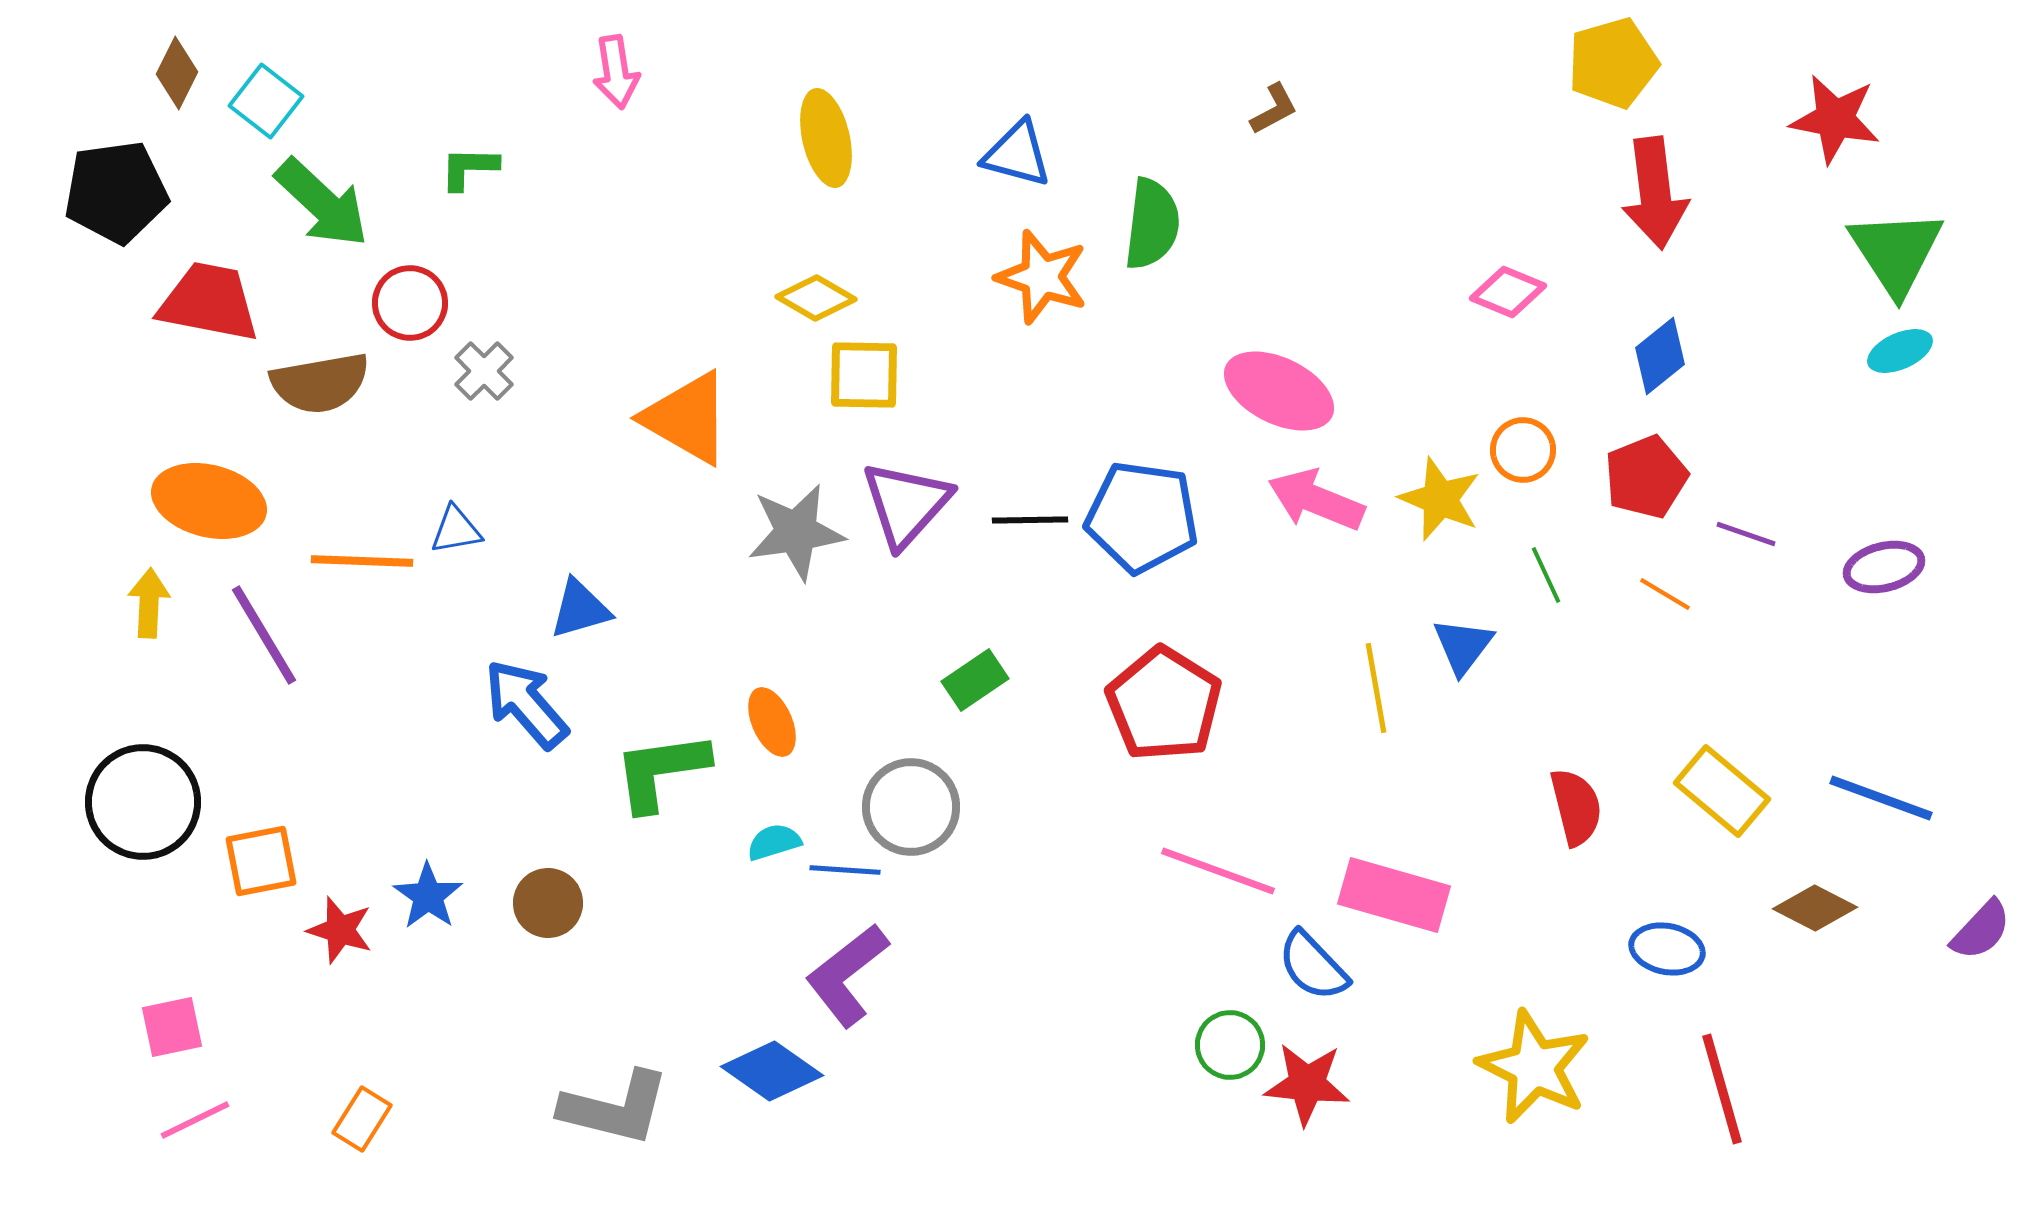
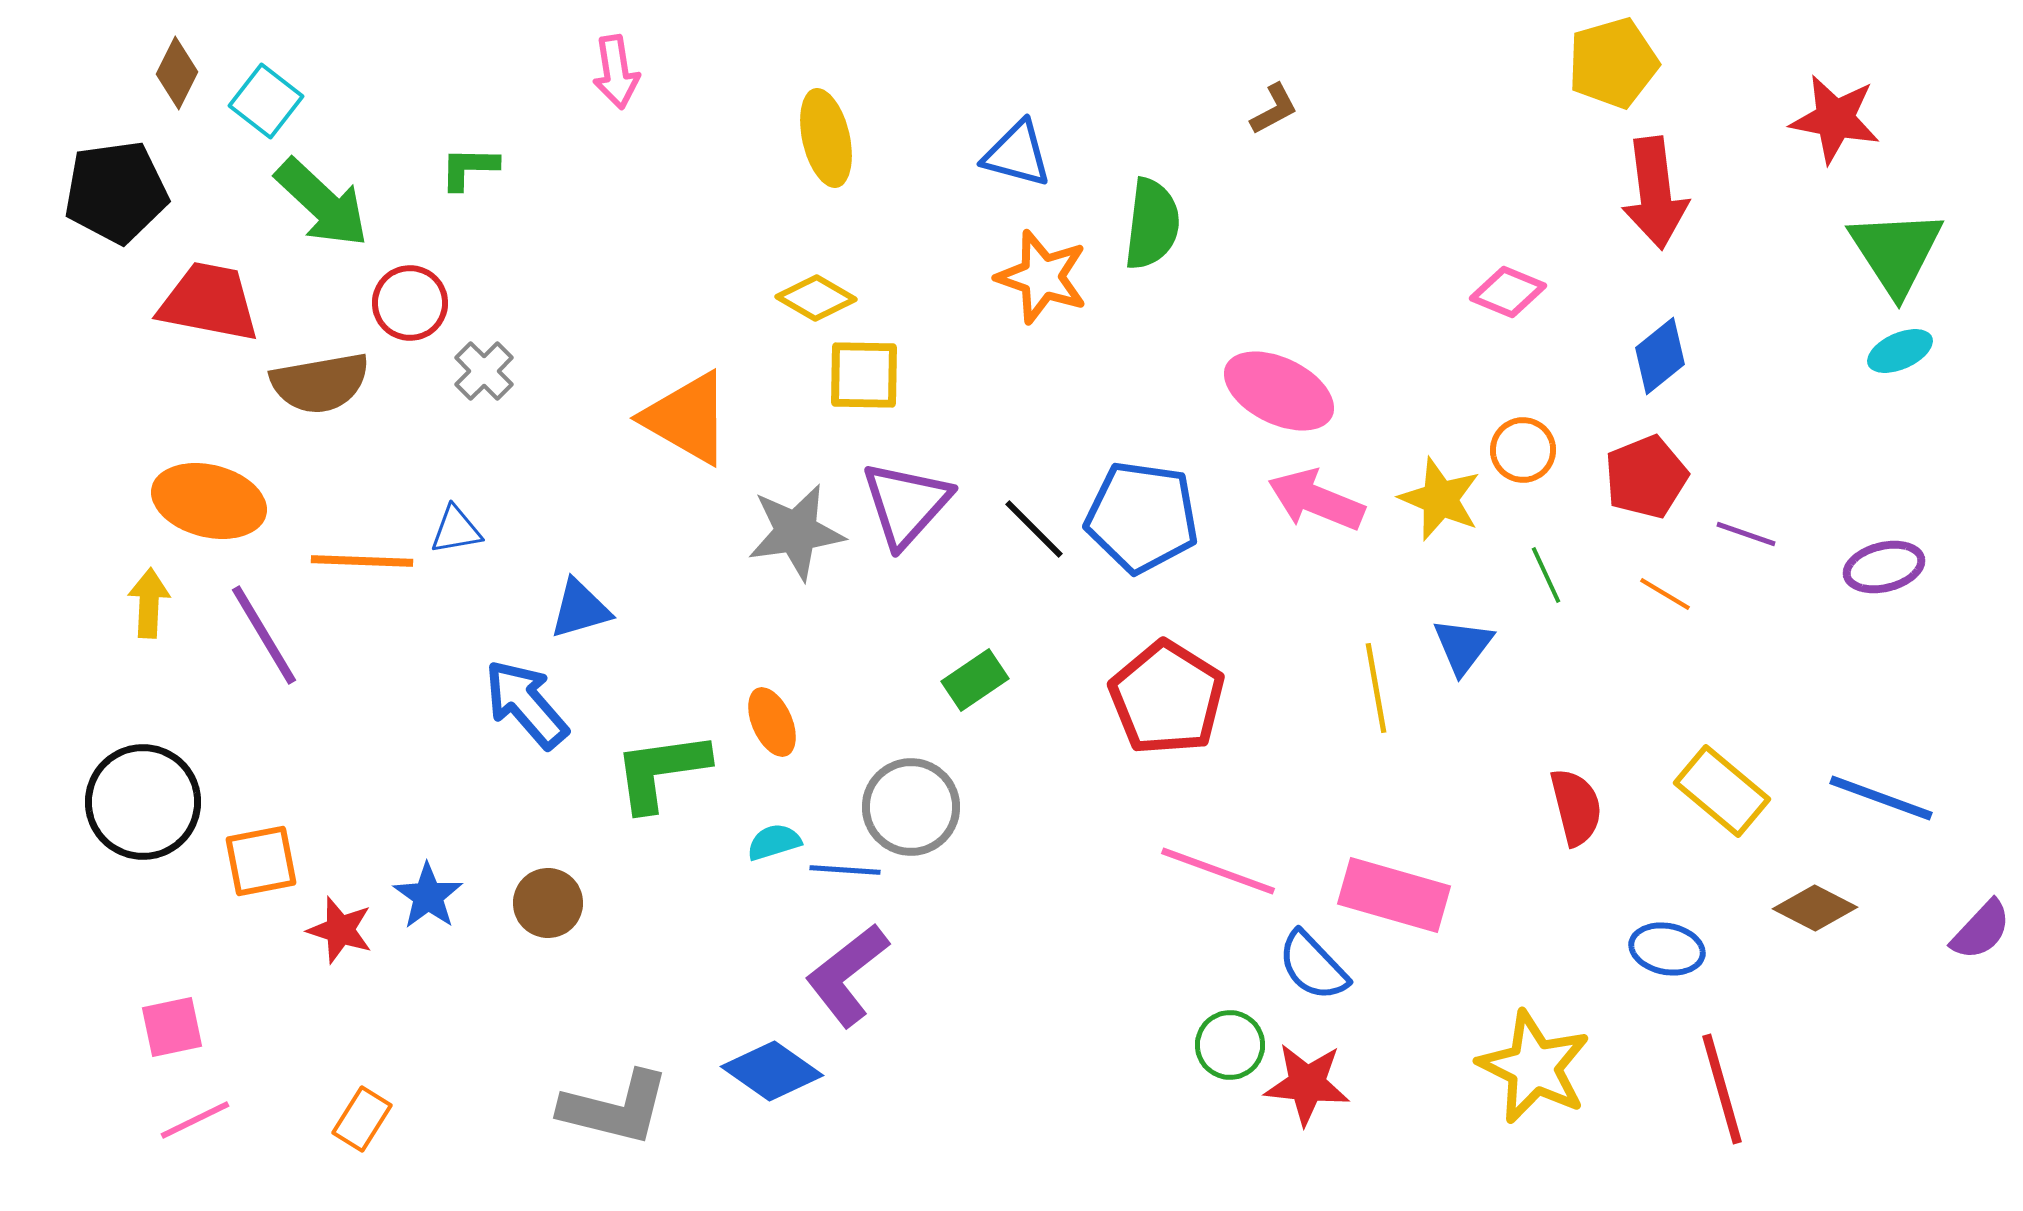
black line at (1030, 520): moved 4 px right, 9 px down; rotated 46 degrees clockwise
red pentagon at (1164, 704): moved 3 px right, 6 px up
